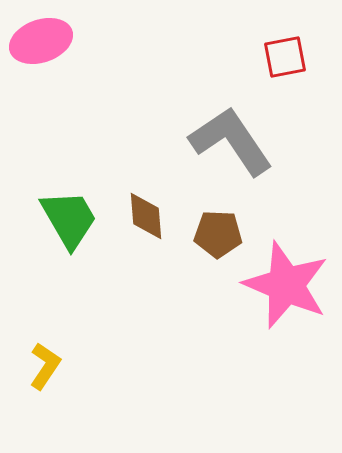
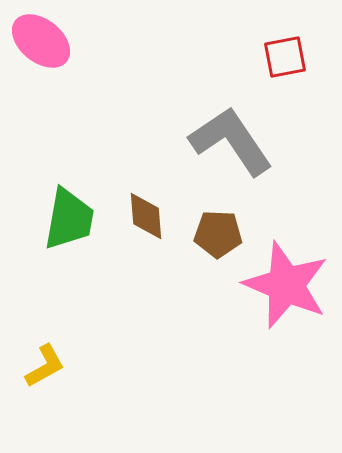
pink ellipse: rotated 58 degrees clockwise
green trapezoid: rotated 40 degrees clockwise
yellow L-shape: rotated 27 degrees clockwise
